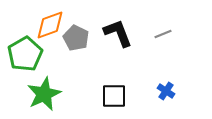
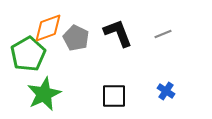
orange diamond: moved 2 px left, 3 px down
green pentagon: moved 3 px right
